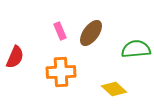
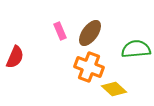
brown ellipse: moved 1 px left
orange cross: moved 28 px right, 5 px up; rotated 24 degrees clockwise
